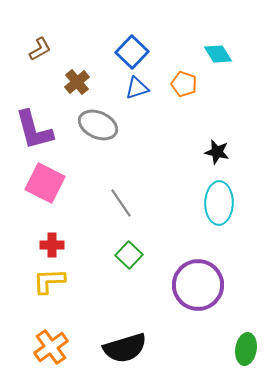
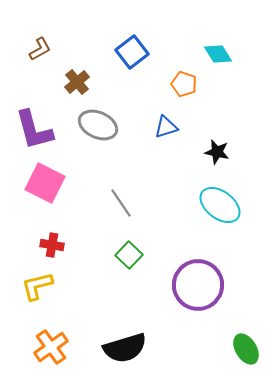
blue square: rotated 8 degrees clockwise
blue triangle: moved 29 px right, 39 px down
cyan ellipse: moved 1 px right, 2 px down; rotated 54 degrees counterclockwise
red cross: rotated 10 degrees clockwise
yellow L-shape: moved 12 px left, 5 px down; rotated 12 degrees counterclockwise
green ellipse: rotated 40 degrees counterclockwise
